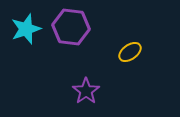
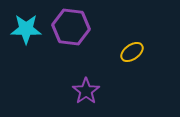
cyan star: rotated 20 degrees clockwise
yellow ellipse: moved 2 px right
